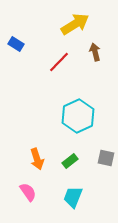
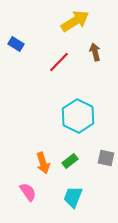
yellow arrow: moved 3 px up
cyan hexagon: rotated 8 degrees counterclockwise
orange arrow: moved 6 px right, 4 px down
